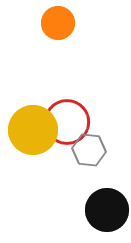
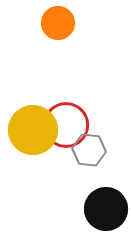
red circle: moved 1 px left, 3 px down
black circle: moved 1 px left, 1 px up
